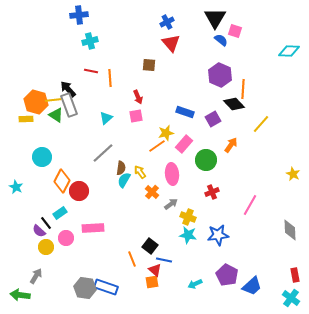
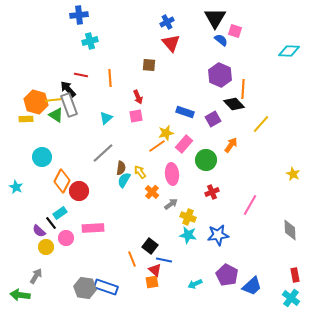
red line at (91, 71): moved 10 px left, 4 px down
black line at (46, 223): moved 5 px right
